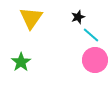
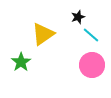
yellow triangle: moved 12 px right, 16 px down; rotated 20 degrees clockwise
pink circle: moved 3 px left, 5 px down
